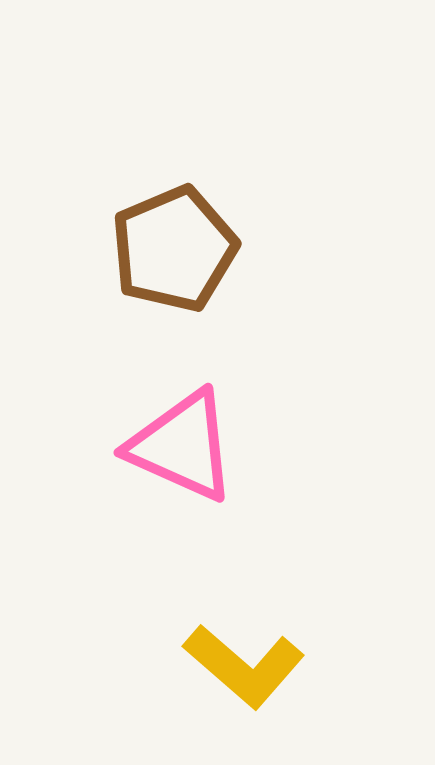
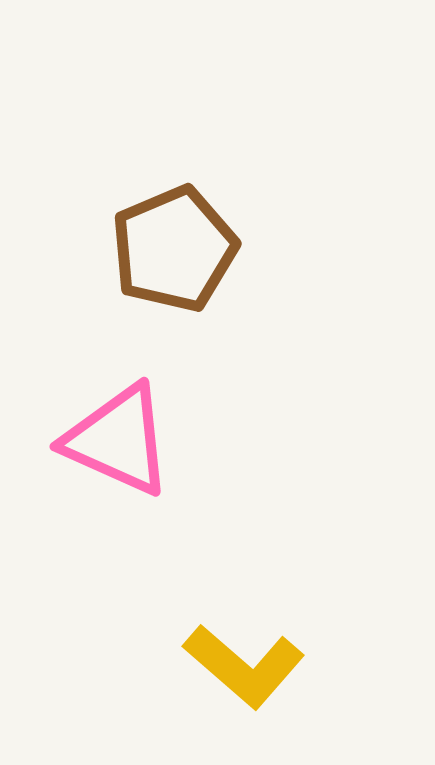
pink triangle: moved 64 px left, 6 px up
